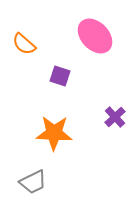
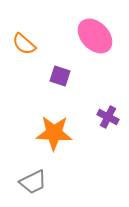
purple cross: moved 7 px left; rotated 20 degrees counterclockwise
